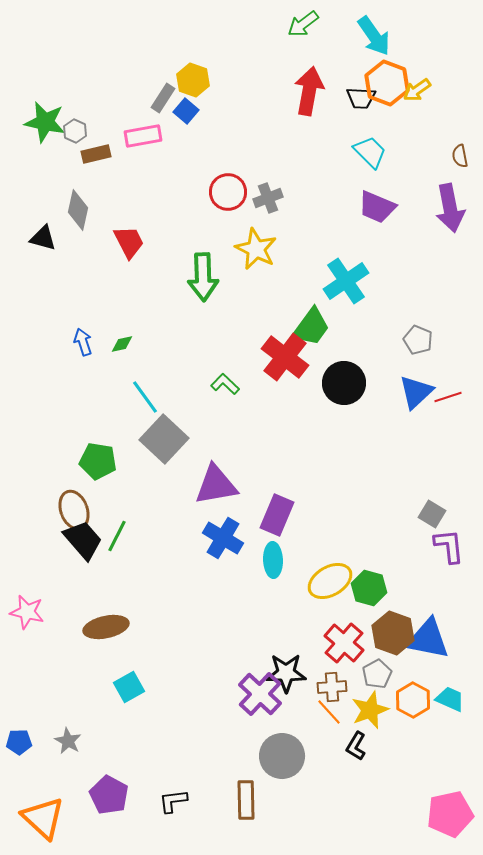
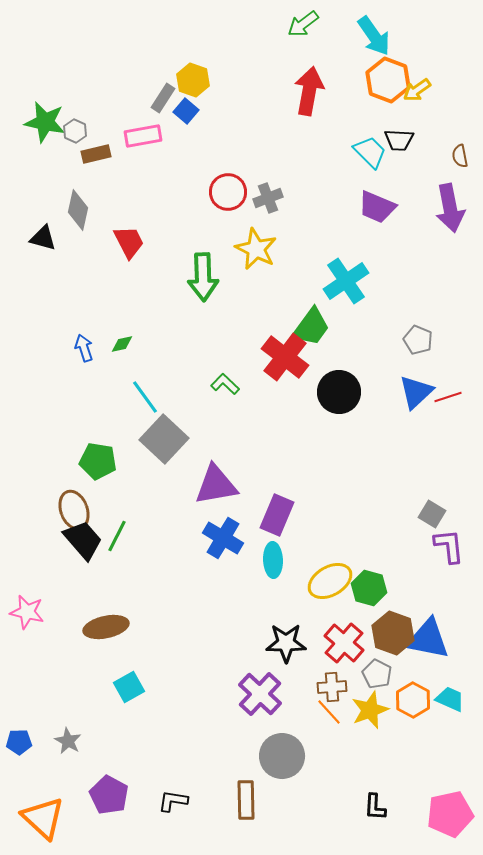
orange hexagon at (387, 83): moved 1 px right, 3 px up
black trapezoid at (361, 98): moved 38 px right, 42 px down
blue arrow at (83, 342): moved 1 px right, 6 px down
black circle at (344, 383): moved 5 px left, 9 px down
black star at (286, 673): moved 30 px up
gray pentagon at (377, 674): rotated 16 degrees counterclockwise
black L-shape at (356, 746): moved 19 px right, 61 px down; rotated 28 degrees counterclockwise
black L-shape at (173, 801): rotated 16 degrees clockwise
